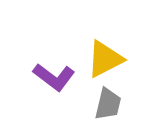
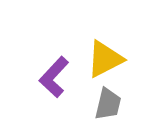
purple L-shape: rotated 96 degrees clockwise
